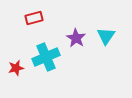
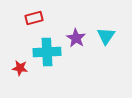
cyan cross: moved 1 px right, 5 px up; rotated 20 degrees clockwise
red star: moved 4 px right; rotated 21 degrees clockwise
